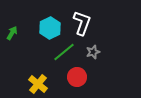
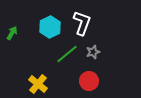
cyan hexagon: moved 1 px up
green line: moved 3 px right, 2 px down
red circle: moved 12 px right, 4 px down
